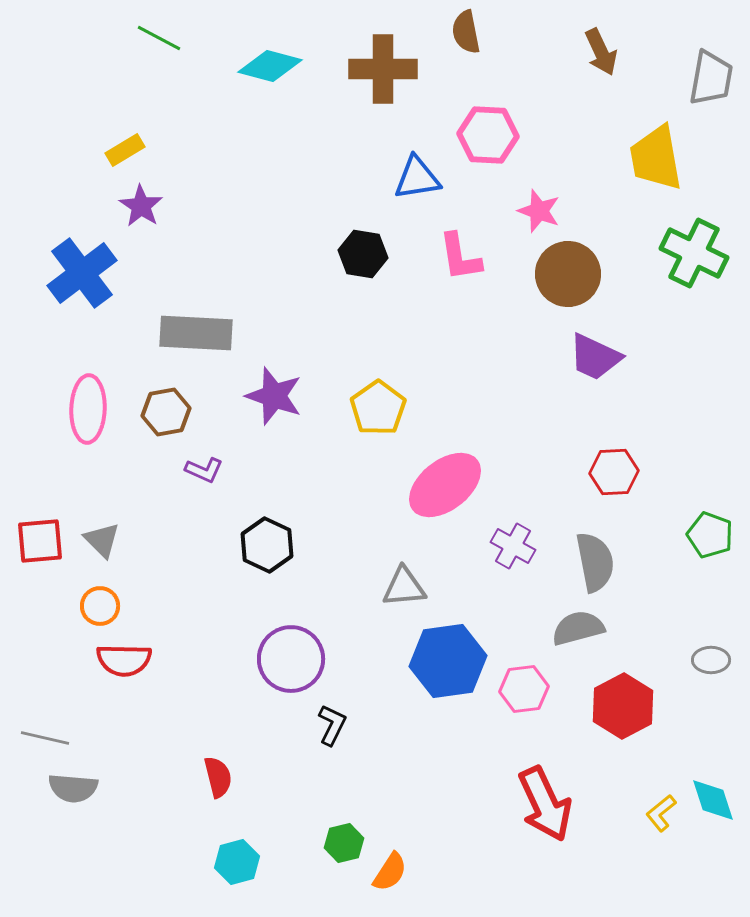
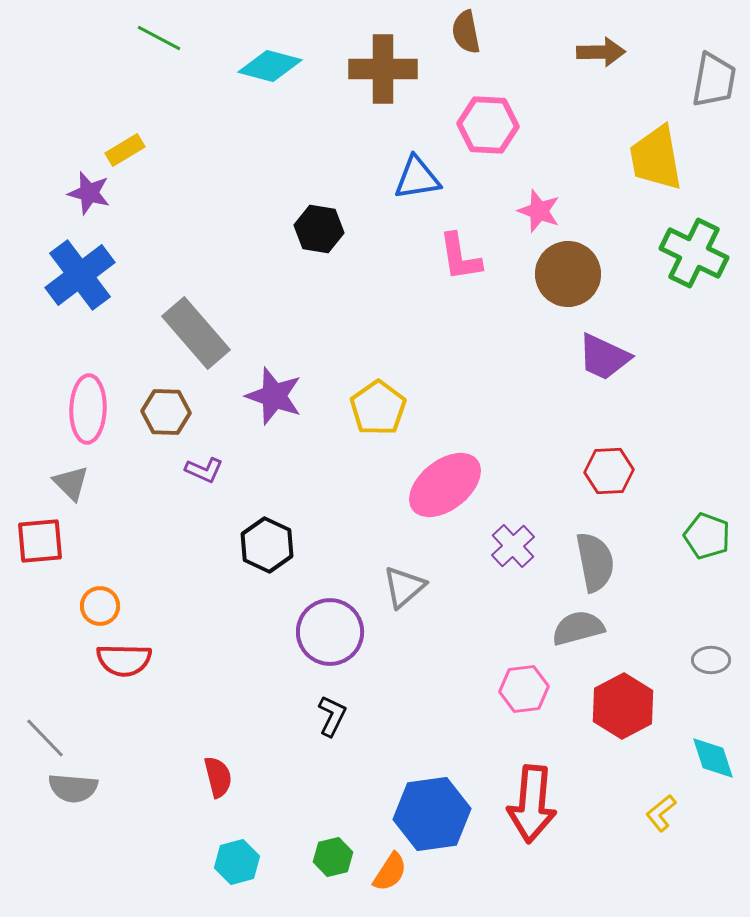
brown arrow at (601, 52): rotated 66 degrees counterclockwise
gray trapezoid at (711, 78): moved 3 px right, 2 px down
pink hexagon at (488, 135): moved 10 px up
purple star at (141, 206): moved 52 px left, 13 px up; rotated 18 degrees counterclockwise
black hexagon at (363, 254): moved 44 px left, 25 px up
blue cross at (82, 273): moved 2 px left, 2 px down
gray rectangle at (196, 333): rotated 46 degrees clockwise
purple trapezoid at (595, 357): moved 9 px right
brown hexagon at (166, 412): rotated 12 degrees clockwise
red hexagon at (614, 472): moved 5 px left, 1 px up
green pentagon at (710, 535): moved 3 px left, 1 px down
gray triangle at (102, 540): moved 31 px left, 57 px up
purple cross at (513, 546): rotated 18 degrees clockwise
gray triangle at (404, 587): rotated 36 degrees counterclockwise
purple circle at (291, 659): moved 39 px right, 27 px up
blue hexagon at (448, 661): moved 16 px left, 153 px down
black L-shape at (332, 725): moved 9 px up
gray line at (45, 738): rotated 33 degrees clockwise
cyan diamond at (713, 800): moved 42 px up
red arrow at (545, 804): moved 13 px left; rotated 30 degrees clockwise
green hexagon at (344, 843): moved 11 px left, 14 px down
